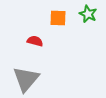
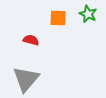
red semicircle: moved 4 px left, 1 px up
